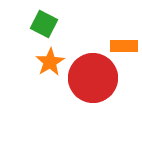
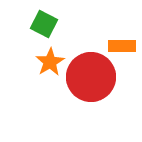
orange rectangle: moved 2 px left
red circle: moved 2 px left, 1 px up
